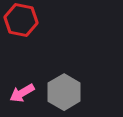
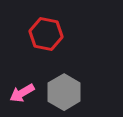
red hexagon: moved 25 px right, 14 px down
